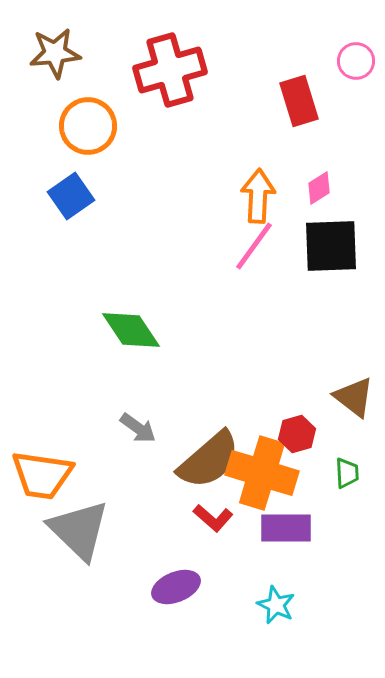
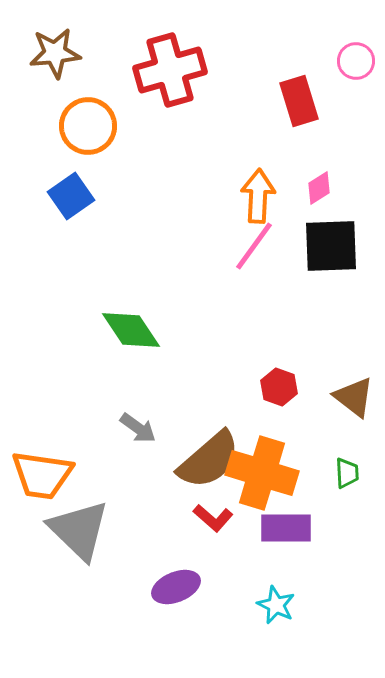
red hexagon: moved 18 px left, 47 px up; rotated 24 degrees counterclockwise
